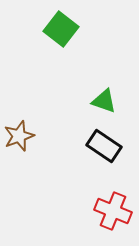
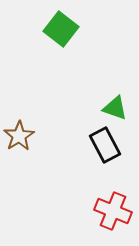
green triangle: moved 11 px right, 7 px down
brown star: rotated 12 degrees counterclockwise
black rectangle: moved 1 px right, 1 px up; rotated 28 degrees clockwise
